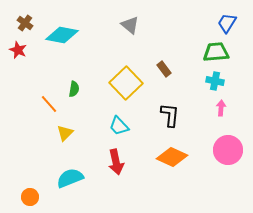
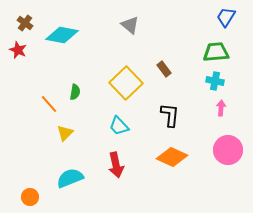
blue trapezoid: moved 1 px left, 6 px up
green semicircle: moved 1 px right, 3 px down
red arrow: moved 3 px down
